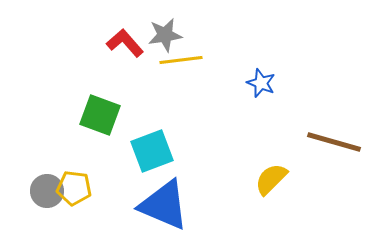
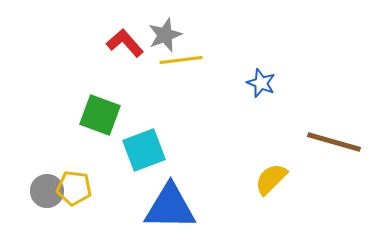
gray star: rotated 12 degrees counterclockwise
cyan square: moved 8 px left, 1 px up
blue triangle: moved 6 px right, 2 px down; rotated 22 degrees counterclockwise
